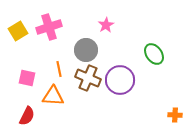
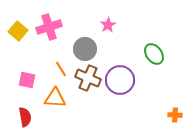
pink star: moved 2 px right
yellow square: rotated 18 degrees counterclockwise
gray circle: moved 1 px left, 1 px up
orange line: moved 2 px right; rotated 21 degrees counterclockwise
pink square: moved 2 px down
orange triangle: moved 2 px right, 2 px down
red semicircle: moved 2 px left, 1 px down; rotated 36 degrees counterclockwise
